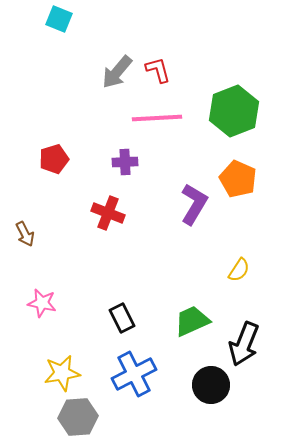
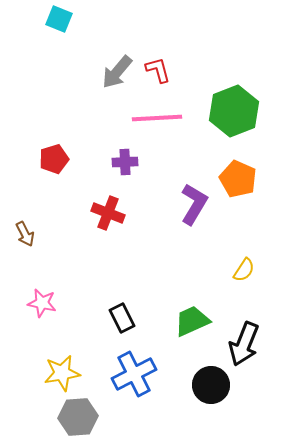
yellow semicircle: moved 5 px right
